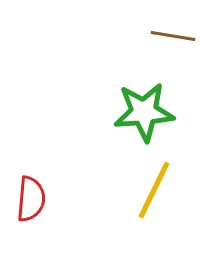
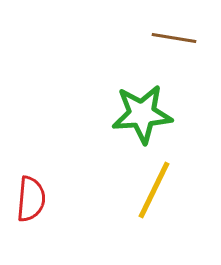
brown line: moved 1 px right, 2 px down
green star: moved 2 px left, 2 px down
